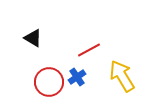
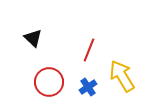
black triangle: rotated 12 degrees clockwise
red line: rotated 40 degrees counterclockwise
blue cross: moved 11 px right, 10 px down
